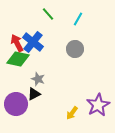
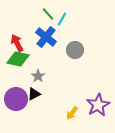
cyan line: moved 16 px left
blue cross: moved 13 px right, 5 px up
gray circle: moved 1 px down
gray star: moved 3 px up; rotated 16 degrees clockwise
purple circle: moved 5 px up
